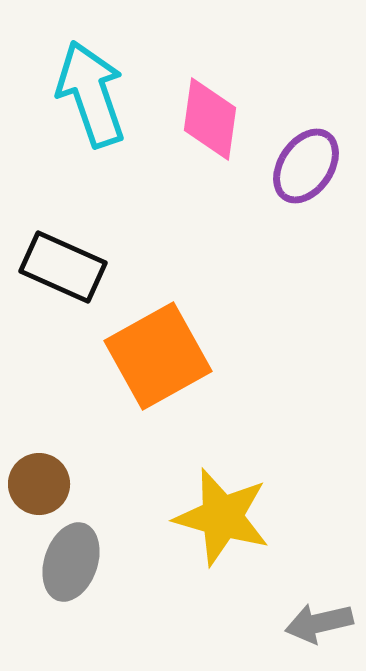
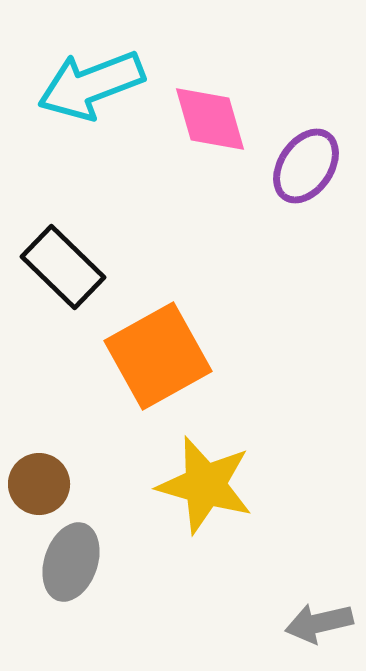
cyan arrow: moved 9 px up; rotated 92 degrees counterclockwise
pink diamond: rotated 24 degrees counterclockwise
black rectangle: rotated 20 degrees clockwise
yellow star: moved 17 px left, 32 px up
